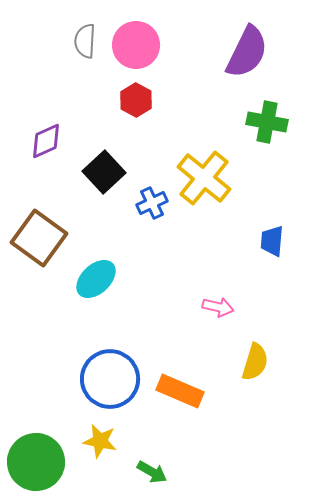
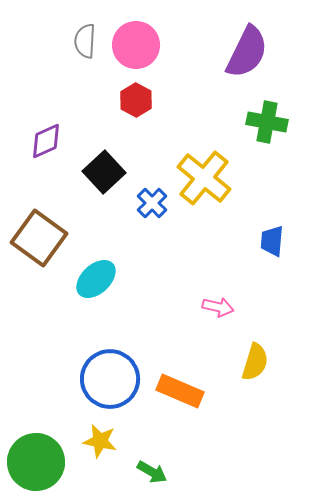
blue cross: rotated 20 degrees counterclockwise
